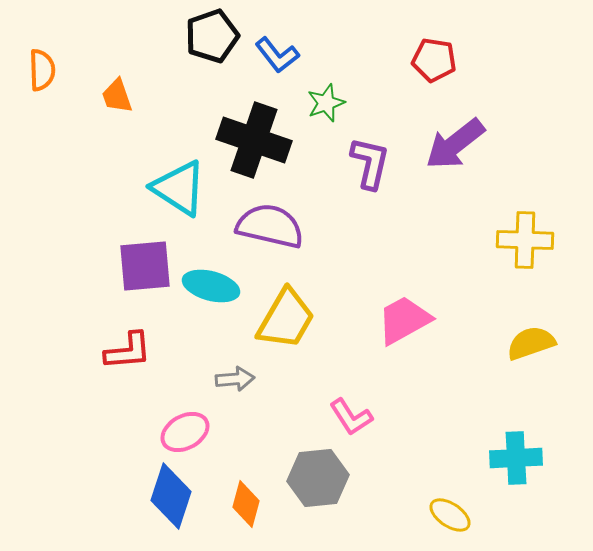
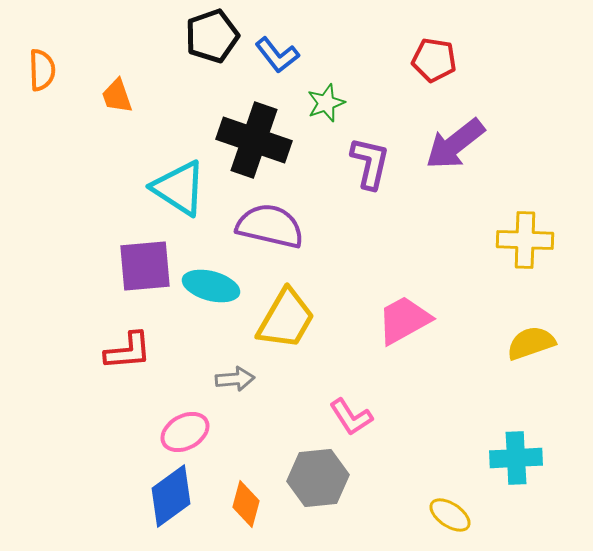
blue diamond: rotated 36 degrees clockwise
